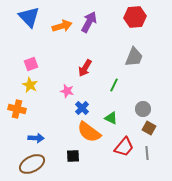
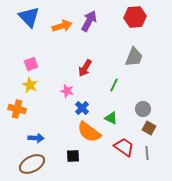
purple arrow: moved 1 px up
red trapezoid: rotated 95 degrees counterclockwise
